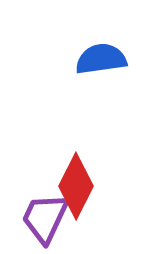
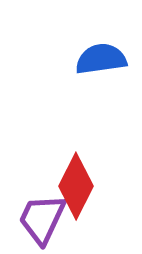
purple trapezoid: moved 3 px left, 1 px down
